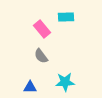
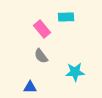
cyan star: moved 10 px right, 10 px up
